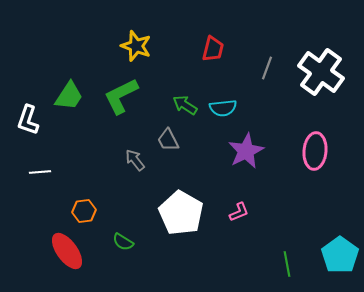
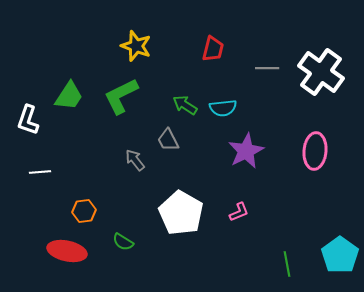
gray line: rotated 70 degrees clockwise
red ellipse: rotated 42 degrees counterclockwise
